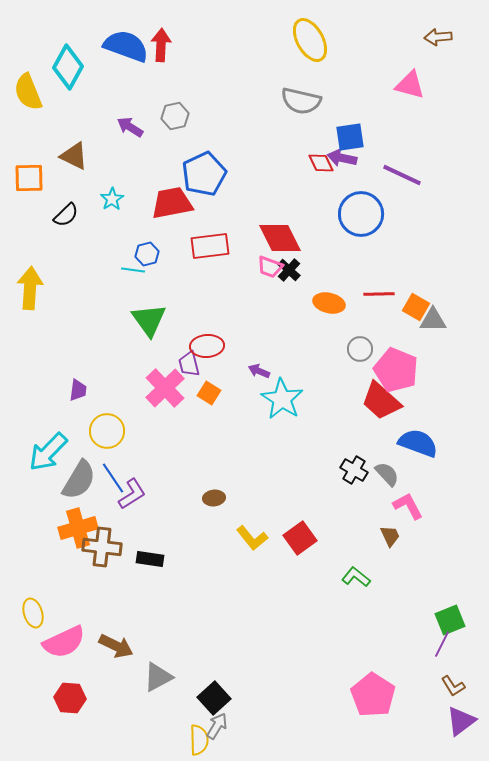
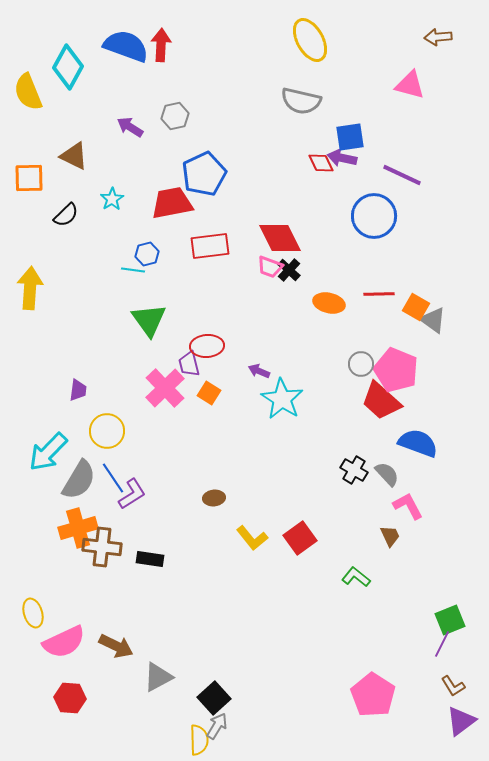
blue circle at (361, 214): moved 13 px right, 2 px down
gray triangle at (433, 320): rotated 36 degrees clockwise
gray circle at (360, 349): moved 1 px right, 15 px down
